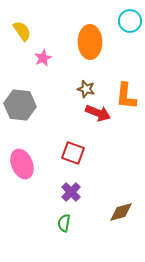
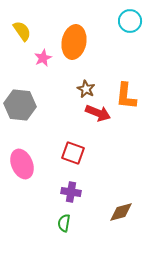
orange ellipse: moved 16 px left; rotated 12 degrees clockwise
brown star: rotated 12 degrees clockwise
purple cross: rotated 36 degrees counterclockwise
